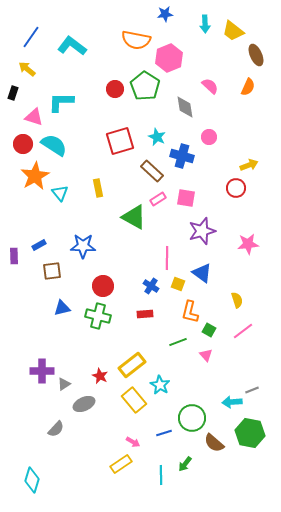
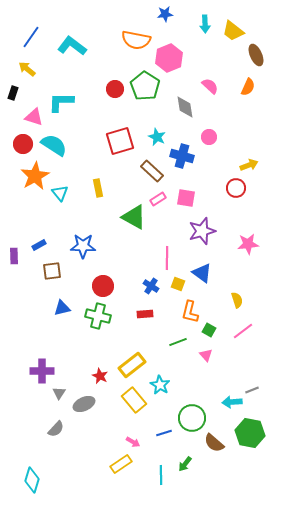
gray triangle at (64, 384): moved 5 px left, 9 px down; rotated 24 degrees counterclockwise
